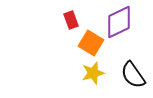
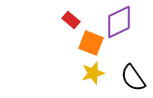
red rectangle: rotated 30 degrees counterclockwise
orange square: rotated 10 degrees counterclockwise
black semicircle: moved 3 px down
